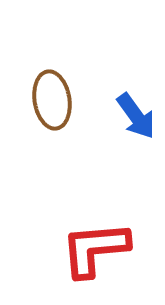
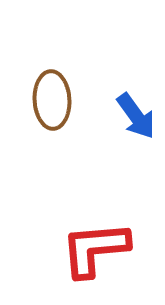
brown ellipse: rotated 6 degrees clockwise
